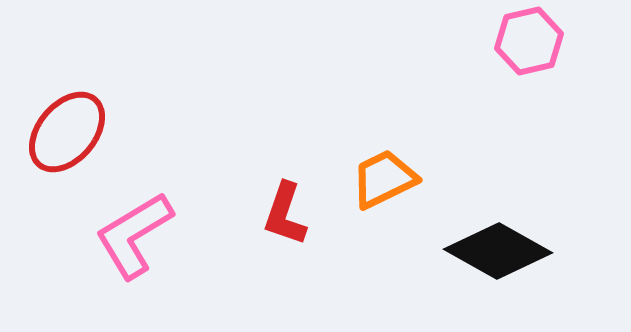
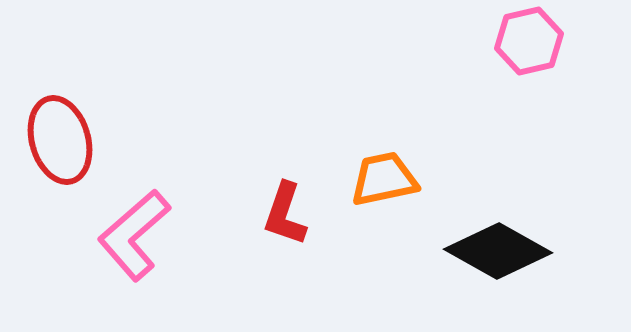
red ellipse: moved 7 px left, 8 px down; rotated 56 degrees counterclockwise
orange trapezoid: rotated 14 degrees clockwise
pink L-shape: rotated 10 degrees counterclockwise
